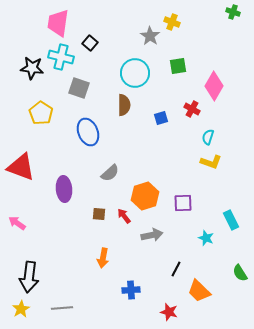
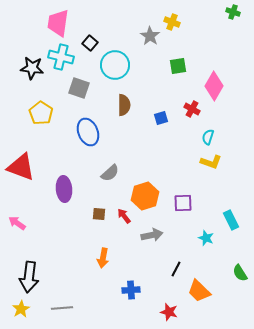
cyan circle: moved 20 px left, 8 px up
